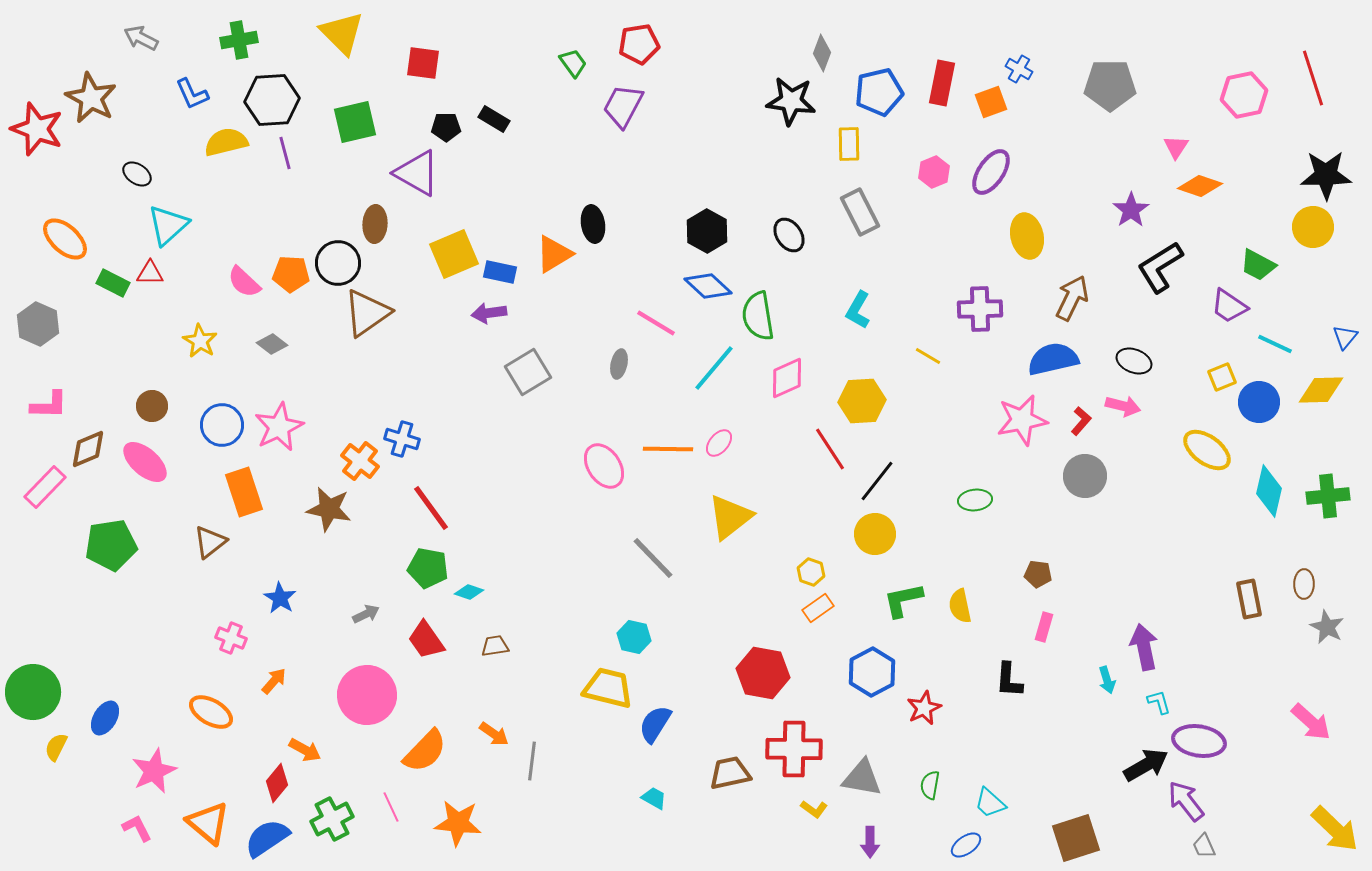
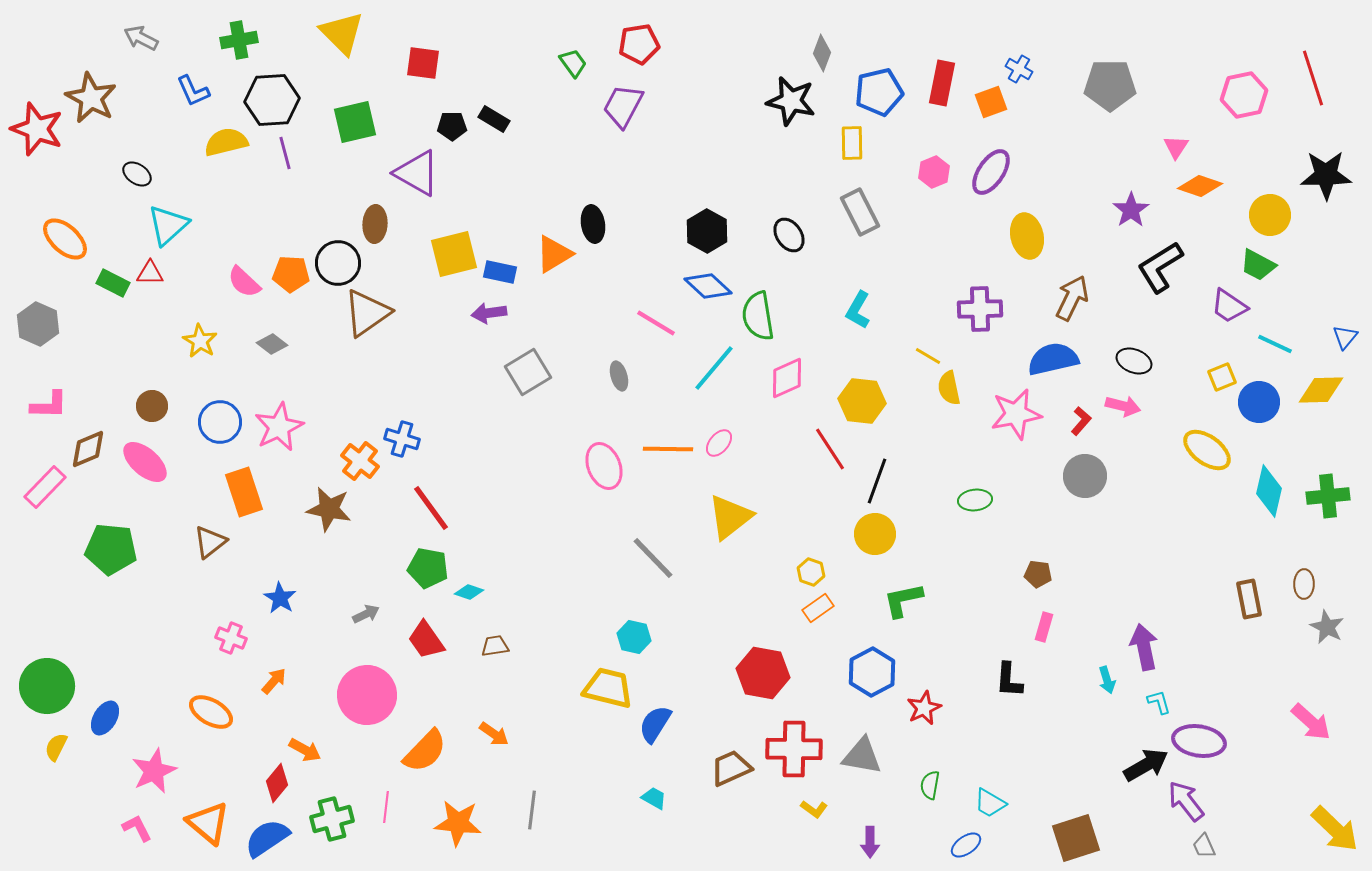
blue L-shape at (192, 94): moved 1 px right, 3 px up
black star at (791, 101): rotated 6 degrees clockwise
black pentagon at (446, 127): moved 6 px right, 1 px up
yellow rectangle at (849, 144): moved 3 px right, 1 px up
yellow circle at (1313, 227): moved 43 px left, 12 px up
yellow square at (454, 254): rotated 9 degrees clockwise
gray ellipse at (619, 364): moved 12 px down; rotated 28 degrees counterclockwise
yellow hexagon at (862, 401): rotated 9 degrees clockwise
pink star at (1022, 420): moved 6 px left, 6 px up
blue circle at (222, 425): moved 2 px left, 3 px up
pink ellipse at (604, 466): rotated 12 degrees clockwise
black line at (877, 481): rotated 18 degrees counterclockwise
green pentagon at (111, 545): moved 4 px down; rotated 15 degrees clockwise
yellow semicircle at (960, 606): moved 11 px left, 218 px up
green circle at (33, 692): moved 14 px right, 6 px up
gray line at (532, 761): moved 49 px down
brown trapezoid at (730, 773): moved 1 px right, 5 px up; rotated 12 degrees counterclockwise
gray triangle at (862, 778): moved 22 px up
cyan trapezoid at (990, 803): rotated 12 degrees counterclockwise
pink line at (391, 807): moved 5 px left; rotated 32 degrees clockwise
green cross at (332, 819): rotated 12 degrees clockwise
